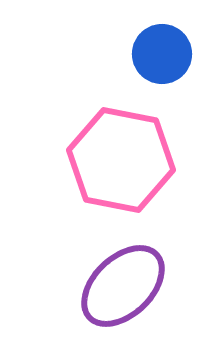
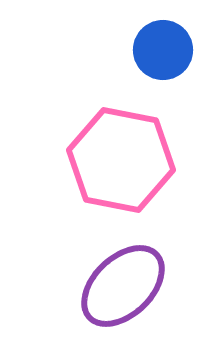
blue circle: moved 1 px right, 4 px up
